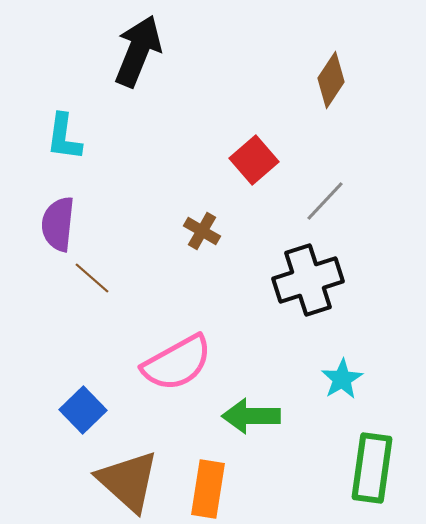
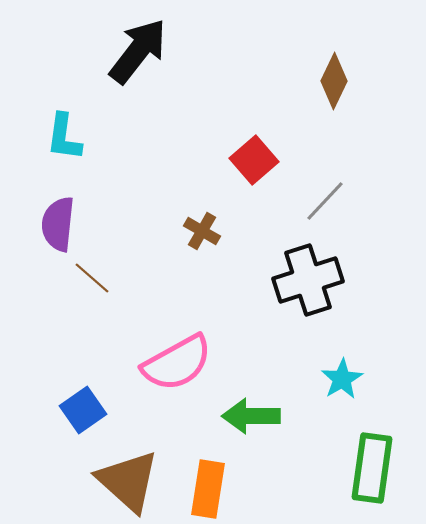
black arrow: rotated 16 degrees clockwise
brown diamond: moved 3 px right, 1 px down; rotated 8 degrees counterclockwise
blue square: rotated 9 degrees clockwise
